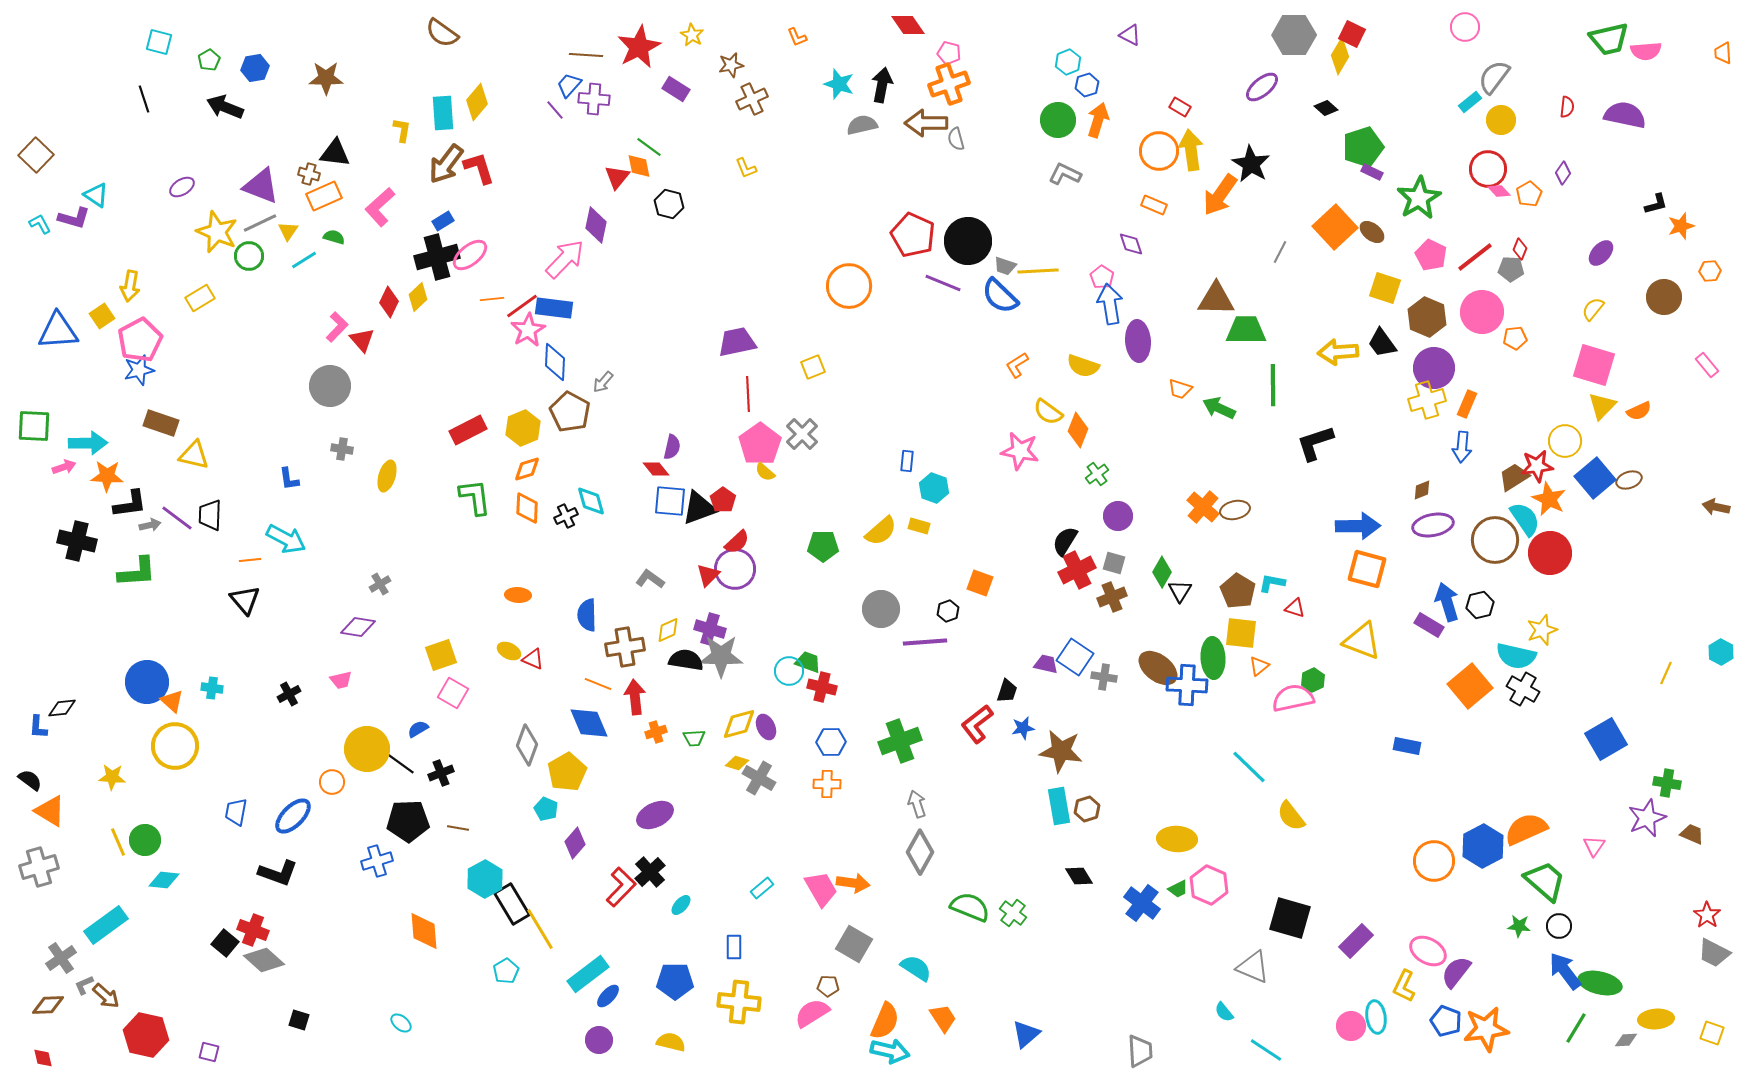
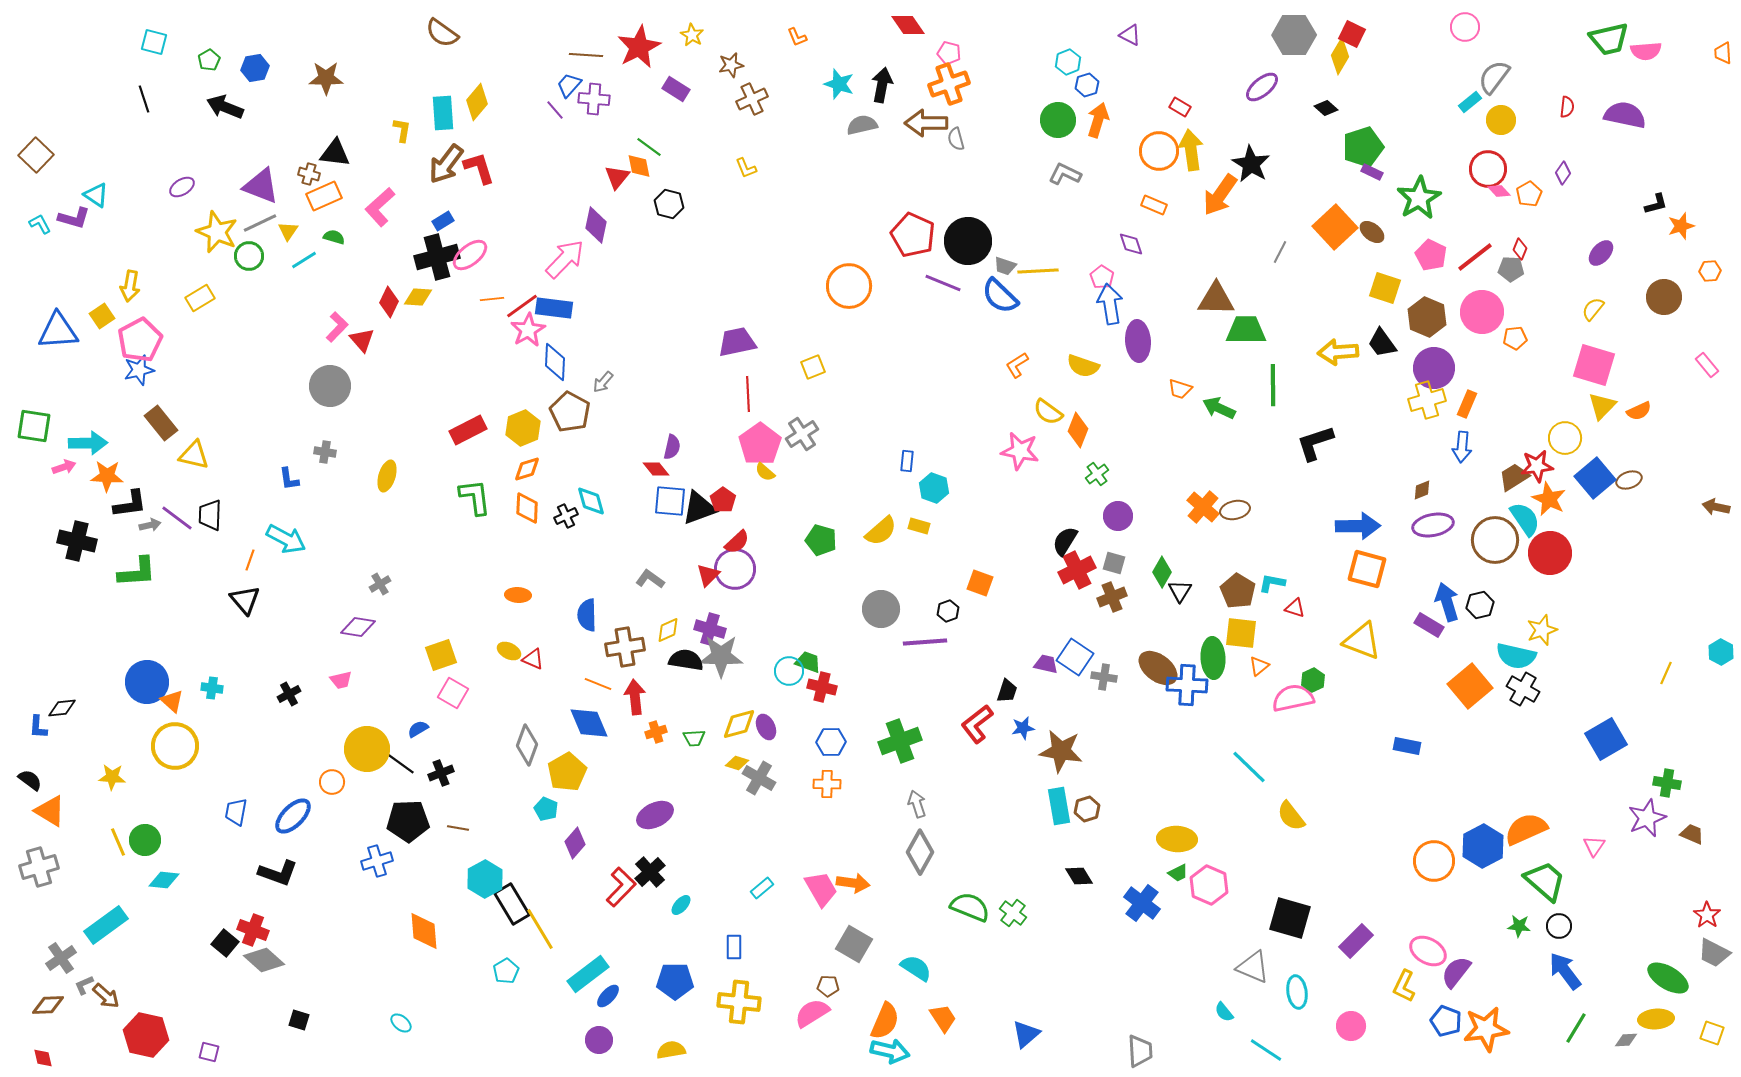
cyan square at (159, 42): moved 5 px left
yellow diamond at (418, 297): rotated 48 degrees clockwise
brown rectangle at (161, 423): rotated 32 degrees clockwise
green square at (34, 426): rotated 6 degrees clockwise
gray cross at (802, 434): rotated 12 degrees clockwise
yellow circle at (1565, 441): moved 3 px up
gray cross at (342, 449): moved 17 px left, 3 px down
green pentagon at (823, 546): moved 2 px left, 6 px up; rotated 16 degrees clockwise
orange line at (250, 560): rotated 65 degrees counterclockwise
green trapezoid at (1178, 889): moved 16 px up
green ellipse at (1600, 983): moved 68 px right, 5 px up; rotated 18 degrees clockwise
cyan ellipse at (1376, 1017): moved 79 px left, 25 px up
yellow semicircle at (671, 1042): moved 8 px down; rotated 24 degrees counterclockwise
